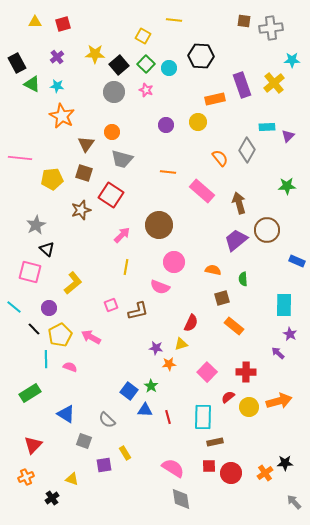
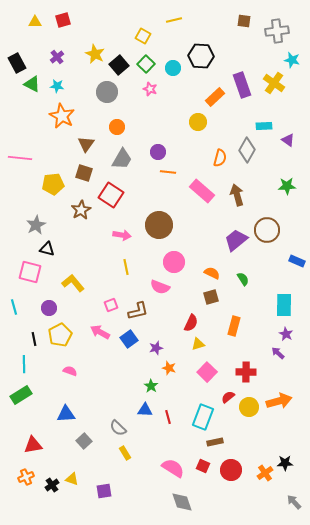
yellow line at (174, 20): rotated 21 degrees counterclockwise
red square at (63, 24): moved 4 px up
gray cross at (271, 28): moved 6 px right, 3 px down
yellow star at (95, 54): rotated 24 degrees clockwise
cyan star at (292, 60): rotated 14 degrees clockwise
cyan circle at (169, 68): moved 4 px right
yellow cross at (274, 83): rotated 15 degrees counterclockwise
pink star at (146, 90): moved 4 px right, 1 px up
gray circle at (114, 92): moved 7 px left
orange rectangle at (215, 99): moved 2 px up; rotated 30 degrees counterclockwise
purple circle at (166, 125): moved 8 px left, 27 px down
cyan rectangle at (267, 127): moved 3 px left, 1 px up
orange circle at (112, 132): moved 5 px right, 5 px up
purple triangle at (288, 136): moved 4 px down; rotated 40 degrees counterclockwise
orange semicircle at (220, 158): rotated 54 degrees clockwise
gray trapezoid at (122, 159): rotated 75 degrees counterclockwise
yellow pentagon at (52, 179): moved 1 px right, 5 px down
brown arrow at (239, 203): moved 2 px left, 8 px up
brown star at (81, 210): rotated 12 degrees counterclockwise
pink arrow at (122, 235): rotated 54 degrees clockwise
black triangle at (47, 249): rotated 28 degrees counterclockwise
yellow line at (126, 267): rotated 21 degrees counterclockwise
orange semicircle at (213, 270): moved 1 px left, 3 px down; rotated 14 degrees clockwise
green semicircle at (243, 279): rotated 152 degrees clockwise
yellow L-shape at (73, 283): rotated 90 degrees counterclockwise
brown square at (222, 298): moved 11 px left, 1 px up
cyan line at (14, 307): rotated 35 degrees clockwise
orange rectangle at (234, 326): rotated 66 degrees clockwise
black line at (34, 329): moved 10 px down; rotated 32 degrees clockwise
purple star at (290, 334): moved 4 px left
pink arrow at (91, 337): moved 9 px right, 5 px up
yellow triangle at (181, 344): moved 17 px right
purple star at (156, 348): rotated 24 degrees counterclockwise
cyan line at (46, 359): moved 22 px left, 5 px down
orange star at (169, 364): moved 4 px down; rotated 24 degrees clockwise
pink semicircle at (70, 367): moved 4 px down
blue square at (129, 391): moved 52 px up; rotated 18 degrees clockwise
green rectangle at (30, 393): moved 9 px left, 2 px down
blue triangle at (66, 414): rotated 36 degrees counterclockwise
cyan rectangle at (203, 417): rotated 20 degrees clockwise
gray semicircle at (107, 420): moved 11 px right, 8 px down
gray square at (84, 441): rotated 28 degrees clockwise
red triangle at (33, 445): rotated 36 degrees clockwise
purple square at (104, 465): moved 26 px down
red square at (209, 466): moved 6 px left; rotated 24 degrees clockwise
red circle at (231, 473): moved 3 px up
black cross at (52, 498): moved 13 px up
gray diamond at (181, 499): moved 1 px right, 3 px down; rotated 10 degrees counterclockwise
